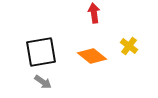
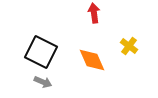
black square: rotated 36 degrees clockwise
orange diamond: moved 4 px down; rotated 28 degrees clockwise
gray arrow: rotated 12 degrees counterclockwise
